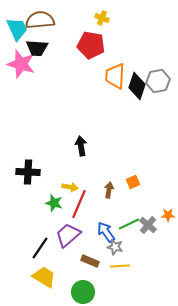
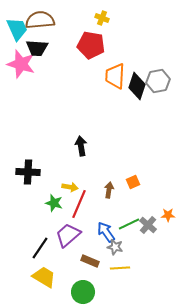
yellow line: moved 2 px down
